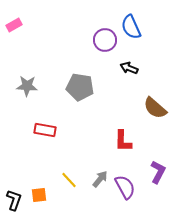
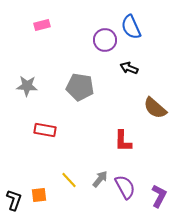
pink rectangle: moved 28 px right; rotated 14 degrees clockwise
purple L-shape: moved 1 px right, 24 px down
